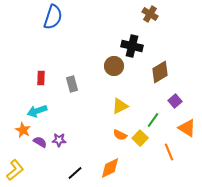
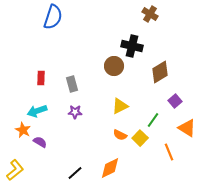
purple star: moved 16 px right, 28 px up
